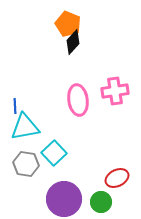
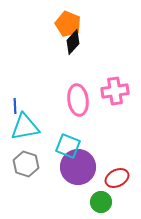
cyan square: moved 14 px right, 7 px up; rotated 25 degrees counterclockwise
gray hexagon: rotated 10 degrees clockwise
purple circle: moved 14 px right, 32 px up
